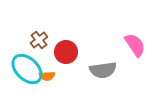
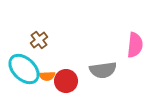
pink semicircle: rotated 40 degrees clockwise
red circle: moved 29 px down
cyan ellipse: moved 3 px left
